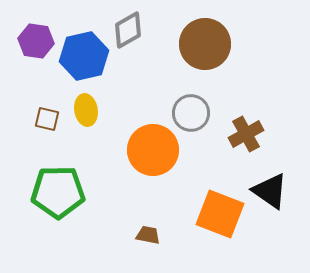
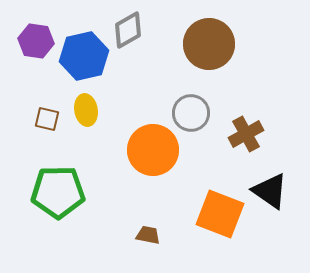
brown circle: moved 4 px right
